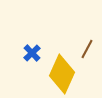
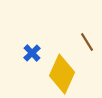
brown line: moved 7 px up; rotated 60 degrees counterclockwise
